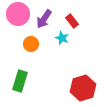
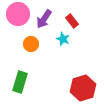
cyan star: moved 1 px right, 1 px down
green rectangle: moved 1 px down
